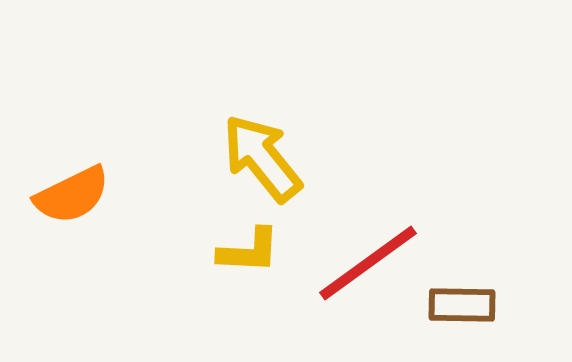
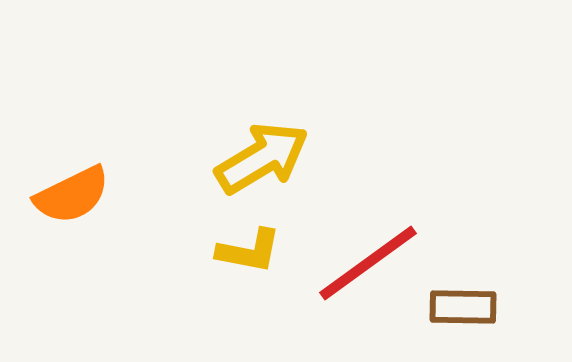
yellow arrow: rotated 98 degrees clockwise
yellow L-shape: rotated 8 degrees clockwise
brown rectangle: moved 1 px right, 2 px down
